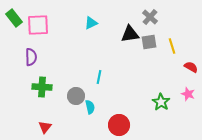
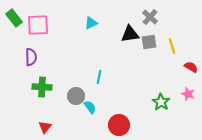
cyan semicircle: rotated 24 degrees counterclockwise
